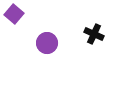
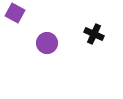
purple square: moved 1 px right, 1 px up; rotated 12 degrees counterclockwise
